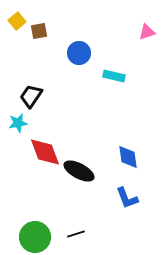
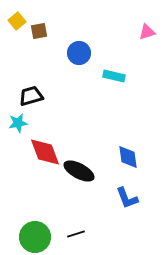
black trapezoid: rotated 40 degrees clockwise
